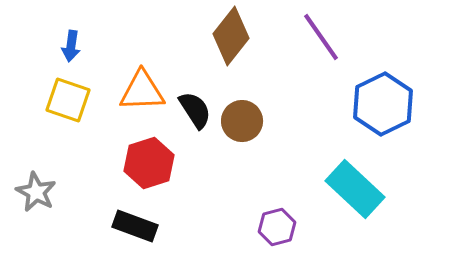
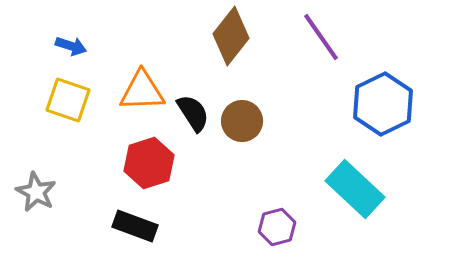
blue arrow: rotated 80 degrees counterclockwise
black semicircle: moved 2 px left, 3 px down
